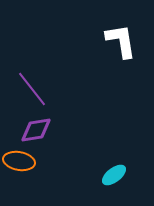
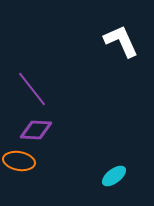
white L-shape: rotated 15 degrees counterclockwise
purple diamond: rotated 12 degrees clockwise
cyan ellipse: moved 1 px down
